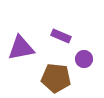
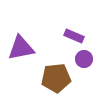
purple rectangle: moved 13 px right
brown pentagon: rotated 12 degrees counterclockwise
